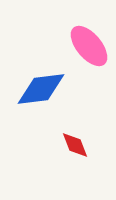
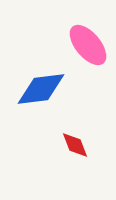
pink ellipse: moved 1 px left, 1 px up
